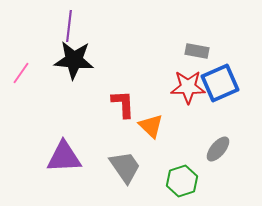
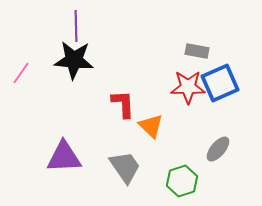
purple line: moved 7 px right; rotated 8 degrees counterclockwise
